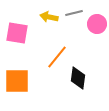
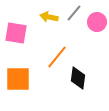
gray line: rotated 36 degrees counterclockwise
pink circle: moved 2 px up
pink square: moved 1 px left
orange square: moved 1 px right, 2 px up
